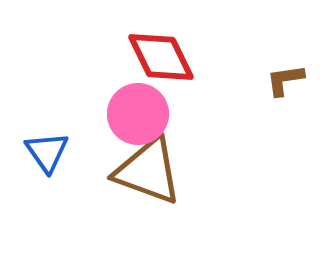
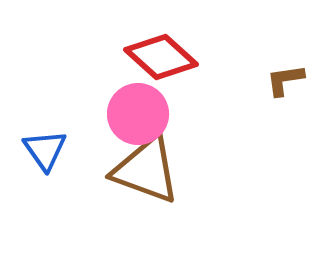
red diamond: rotated 22 degrees counterclockwise
blue triangle: moved 2 px left, 2 px up
brown triangle: moved 2 px left, 1 px up
